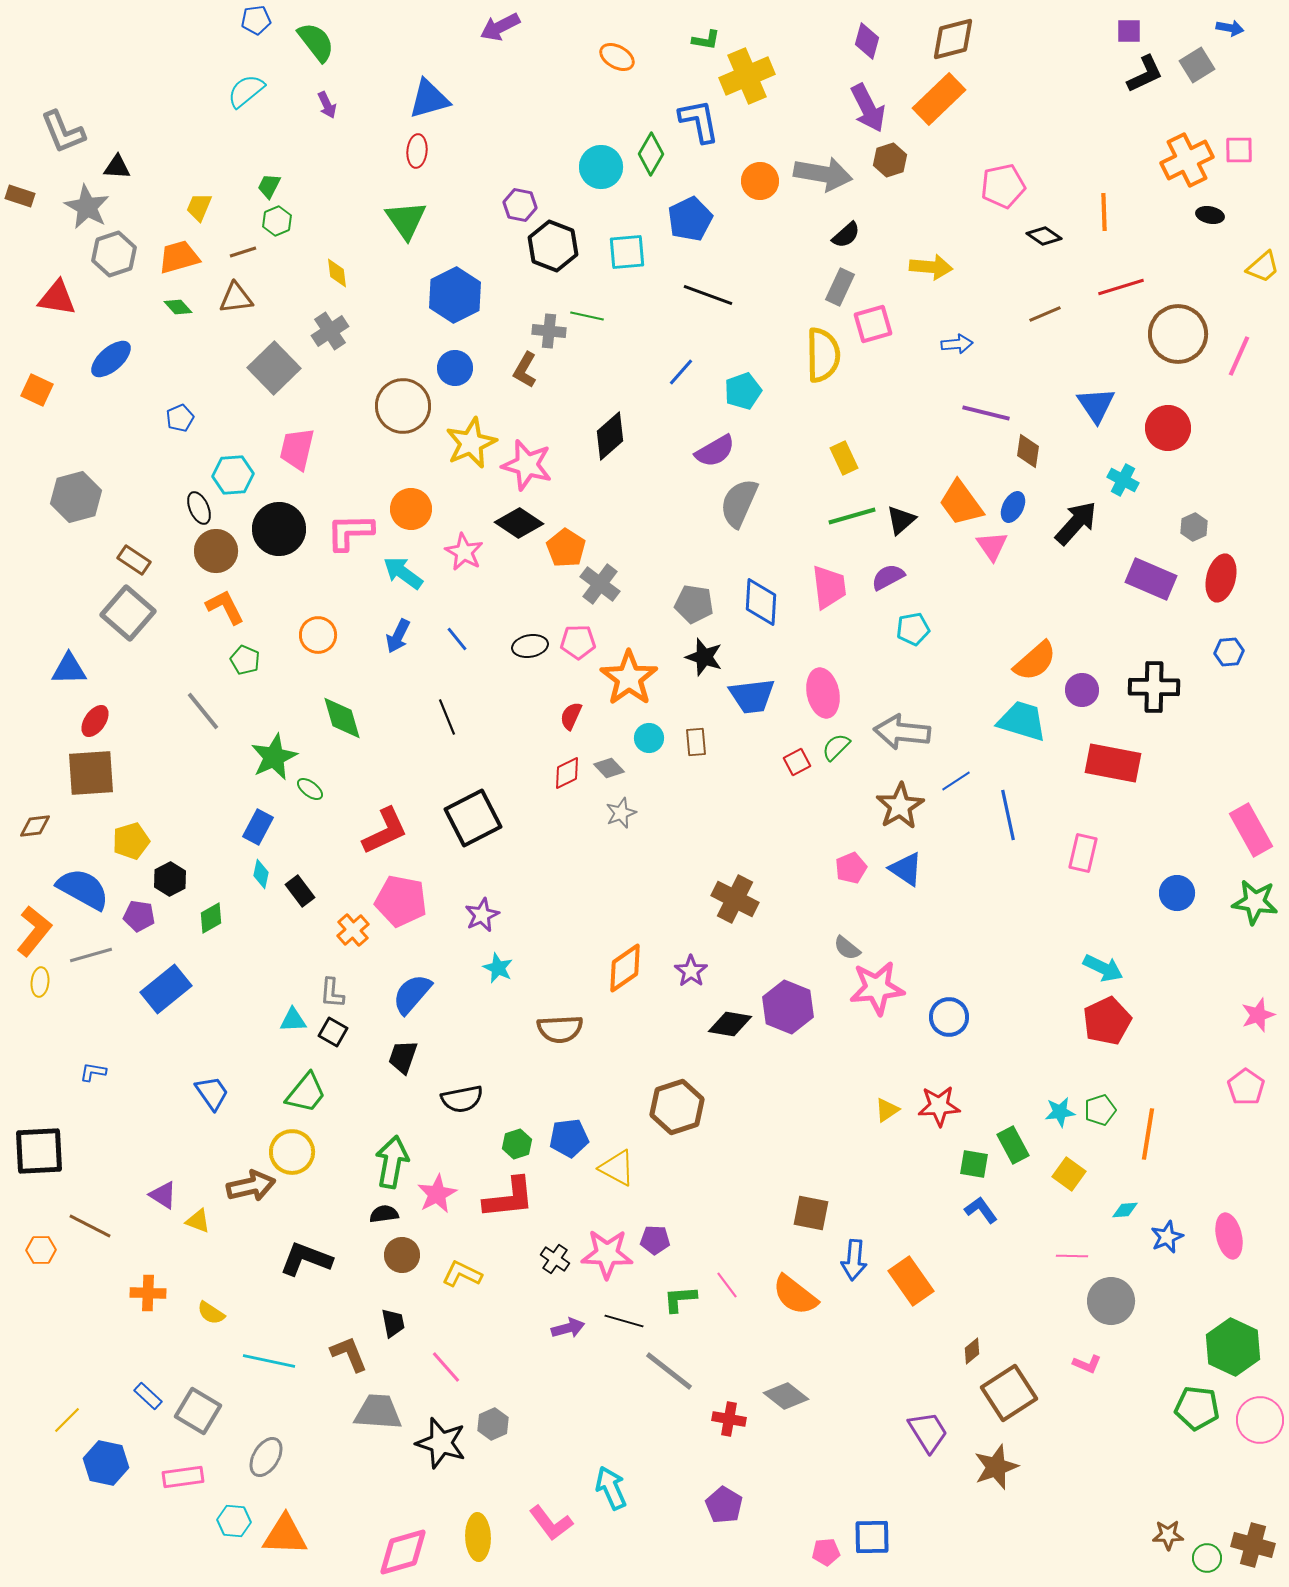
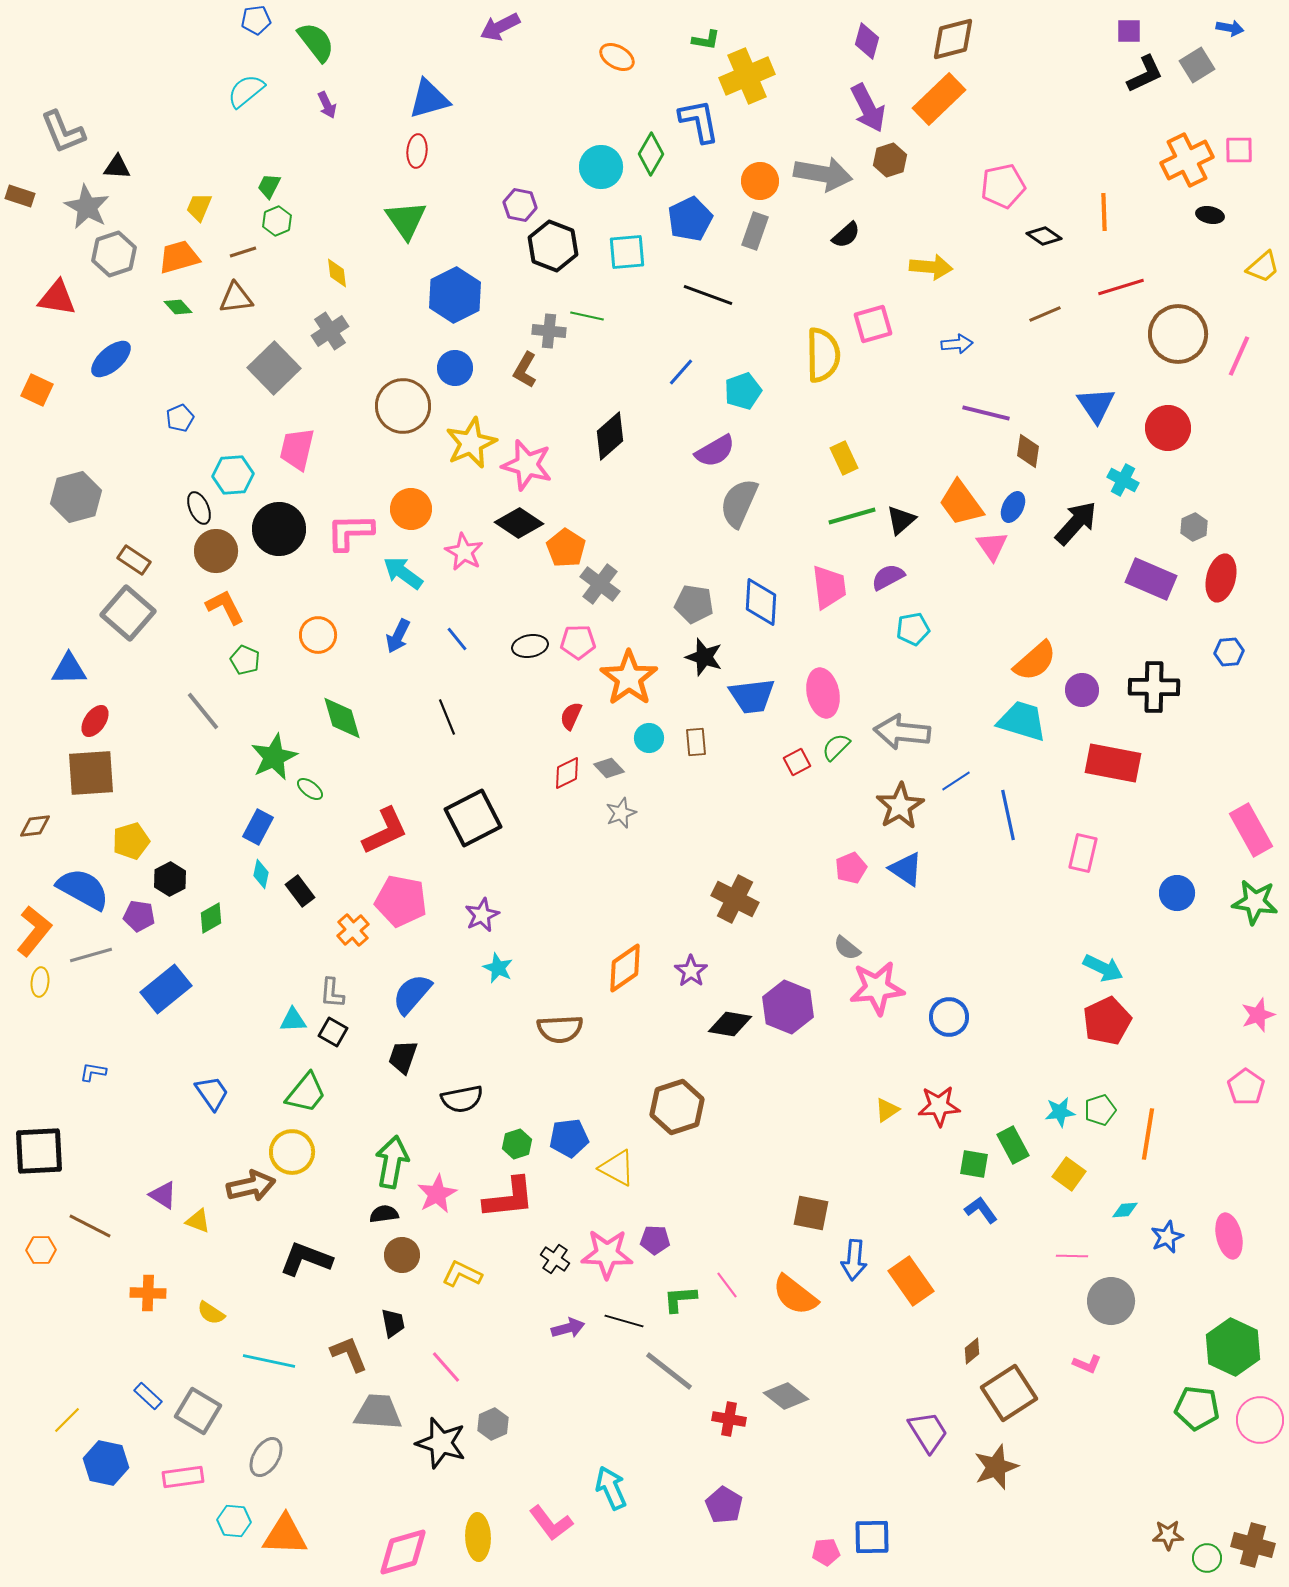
gray rectangle at (840, 287): moved 85 px left, 56 px up; rotated 6 degrees counterclockwise
